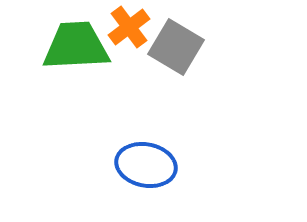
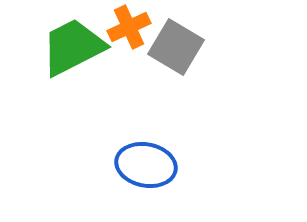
orange cross: rotated 12 degrees clockwise
green trapezoid: moved 3 px left, 1 px down; rotated 24 degrees counterclockwise
